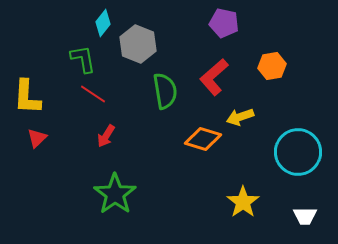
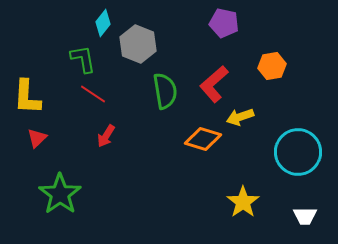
red L-shape: moved 7 px down
green star: moved 55 px left
